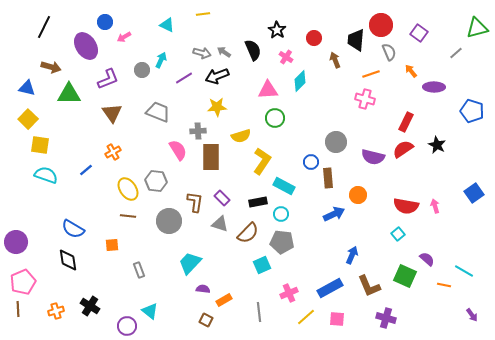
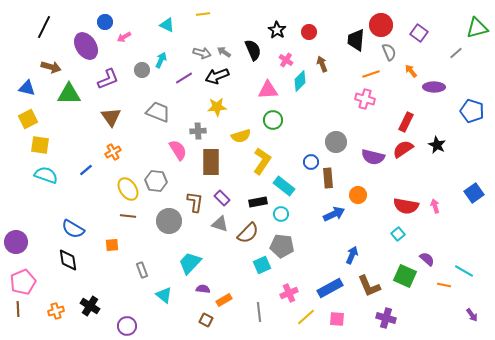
red circle at (314, 38): moved 5 px left, 6 px up
pink cross at (286, 57): moved 3 px down
brown arrow at (335, 60): moved 13 px left, 4 px down
brown triangle at (112, 113): moved 1 px left, 4 px down
green circle at (275, 118): moved 2 px left, 2 px down
yellow square at (28, 119): rotated 18 degrees clockwise
brown rectangle at (211, 157): moved 5 px down
cyan rectangle at (284, 186): rotated 10 degrees clockwise
gray pentagon at (282, 242): moved 4 px down
gray rectangle at (139, 270): moved 3 px right
cyan triangle at (150, 311): moved 14 px right, 16 px up
